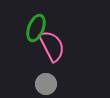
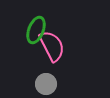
green ellipse: moved 2 px down
